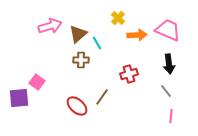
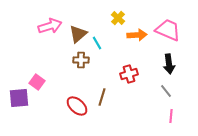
brown line: rotated 18 degrees counterclockwise
